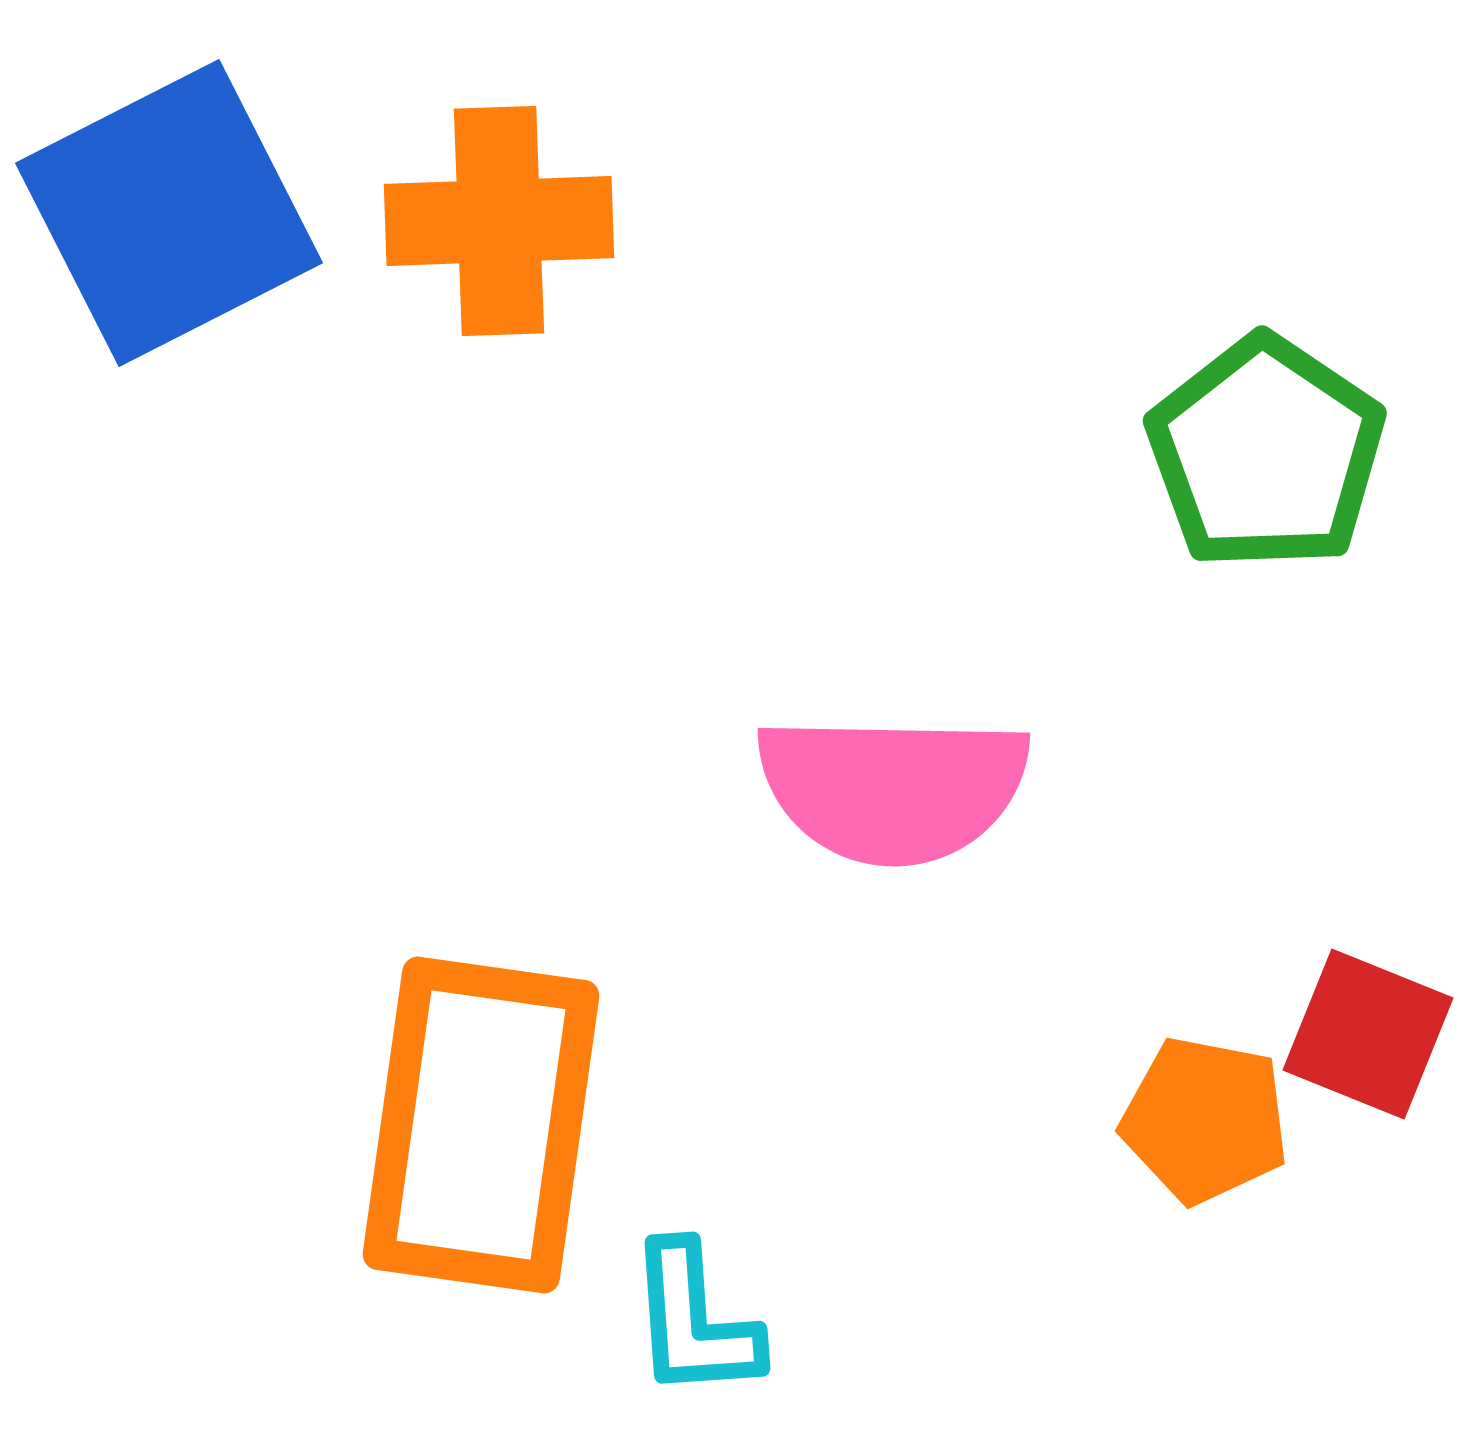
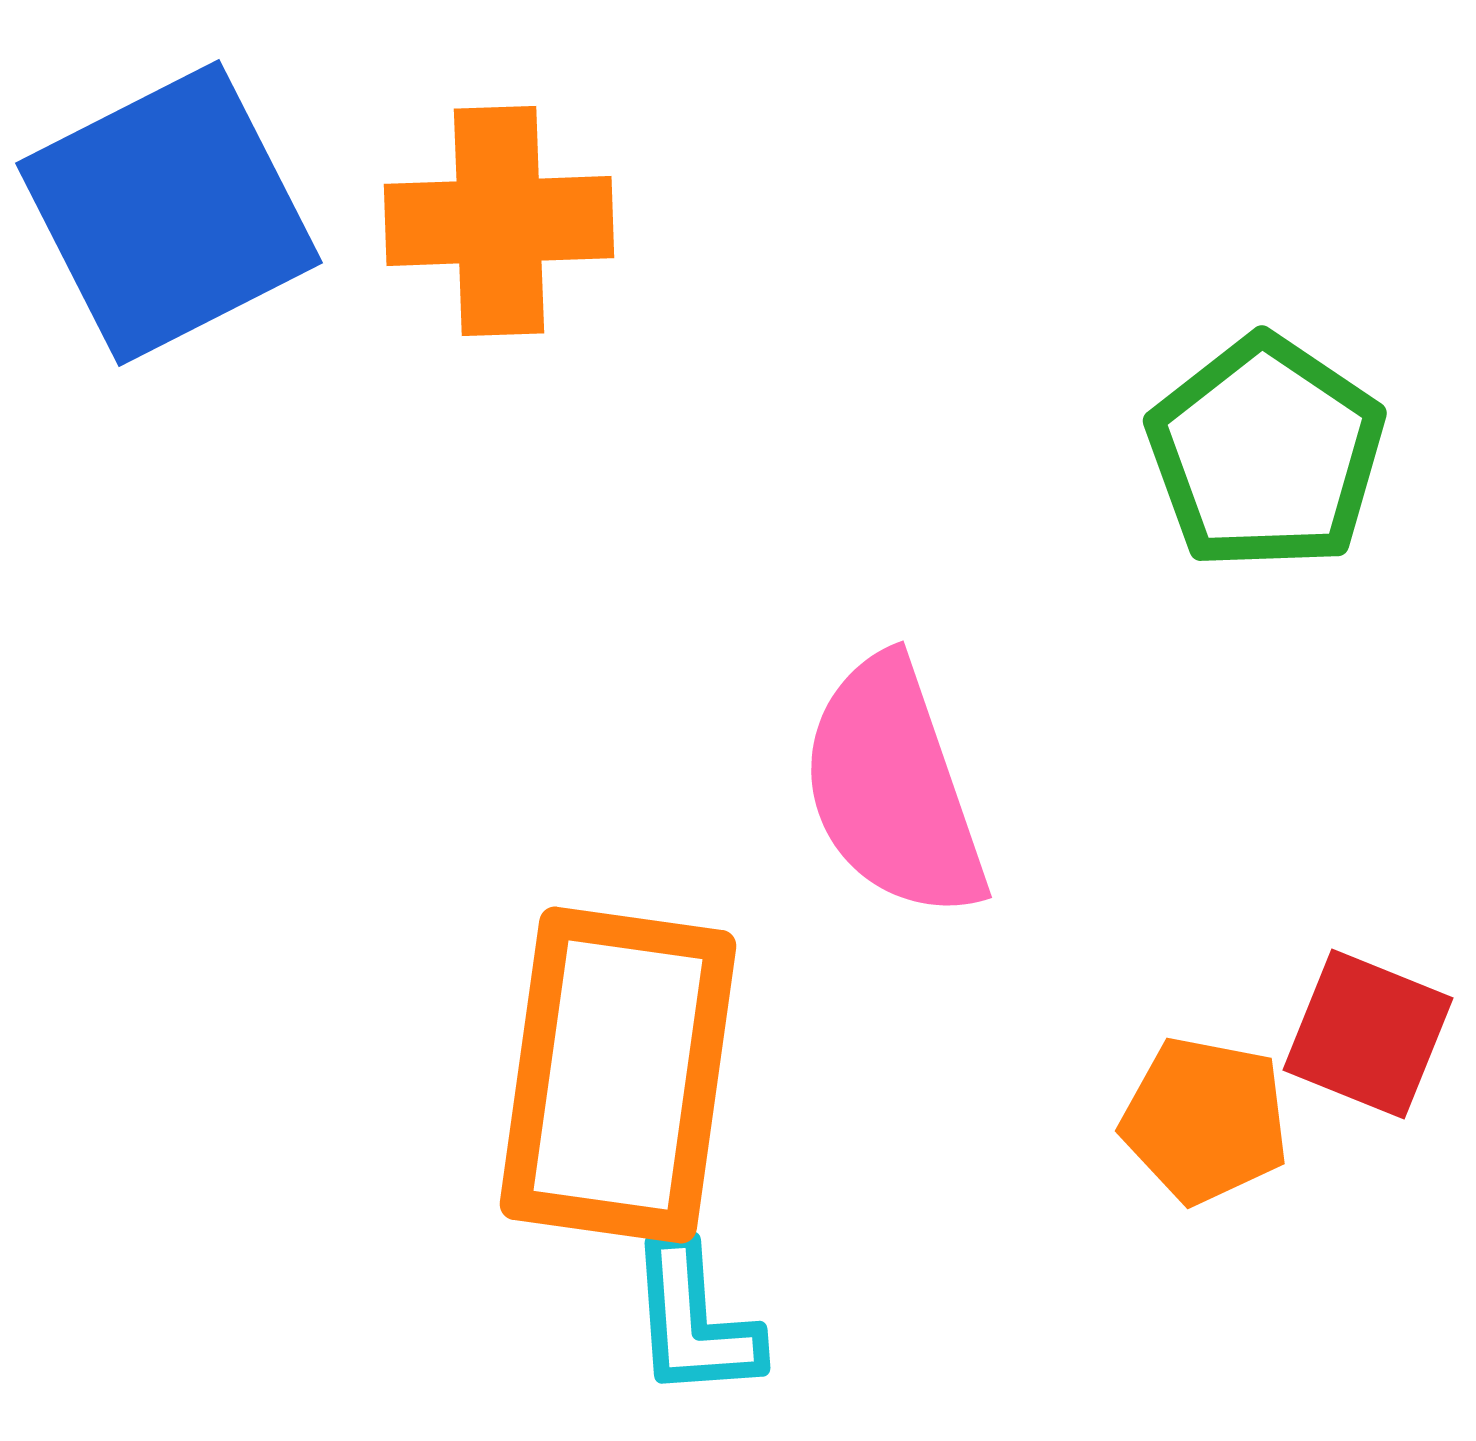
pink semicircle: rotated 70 degrees clockwise
orange rectangle: moved 137 px right, 50 px up
